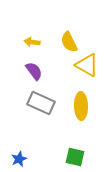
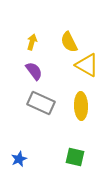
yellow arrow: rotated 98 degrees clockwise
